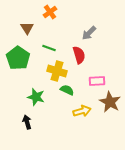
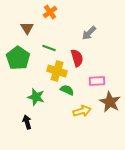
red semicircle: moved 2 px left, 3 px down
